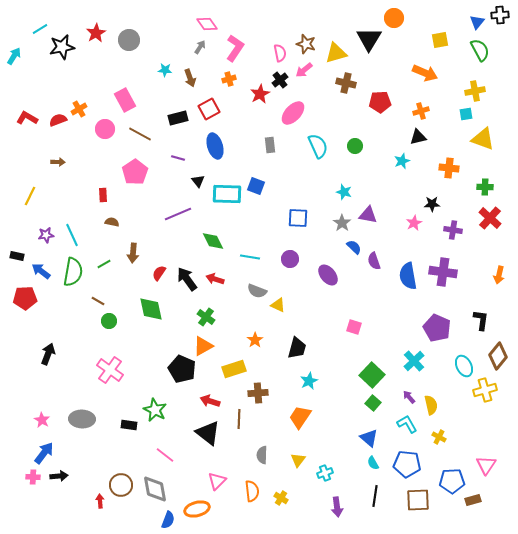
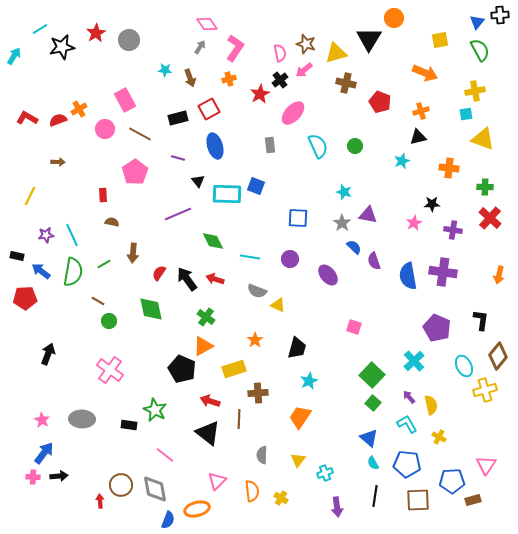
red pentagon at (380, 102): rotated 25 degrees clockwise
